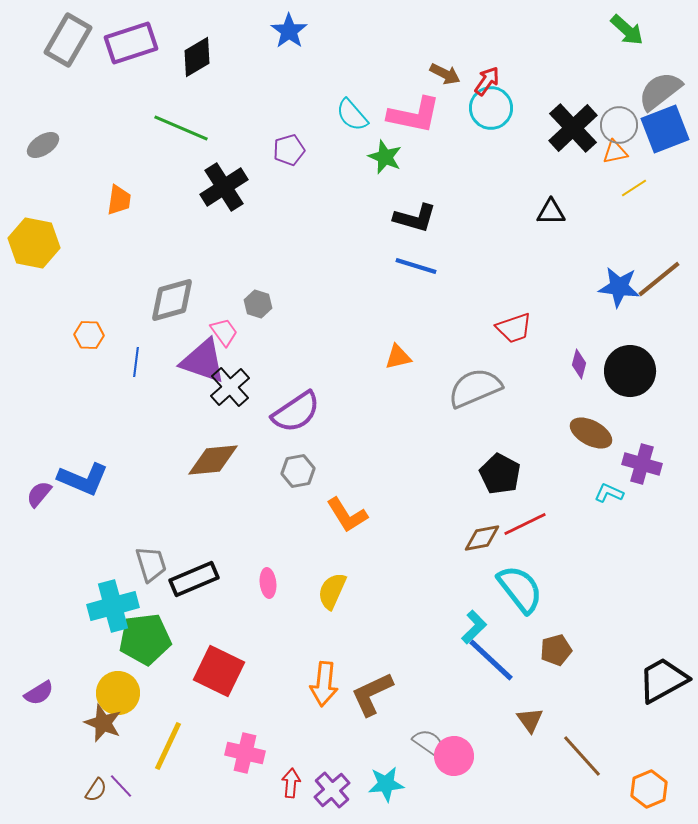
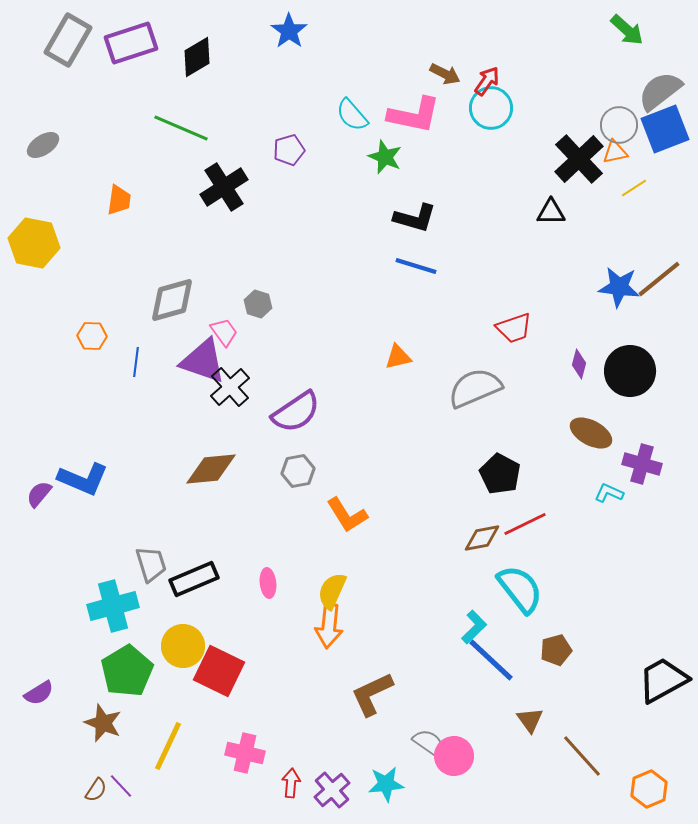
black cross at (573, 128): moved 6 px right, 31 px down
orange hexagon at (89, 335): moved 3 px right, 1 px down
brown diamond at (213, 460): moved 2 px left, 9 px down
green pentagon at (145, 639): moved 18 px left, 32 px down; rotated 24 degrees counterclockwise
orange arrow at (324, 684): moved 5 px right, 58 px up
yellow circle at (118, 693): moved 65 px right, 47 px up
